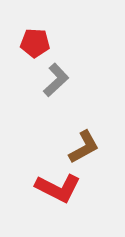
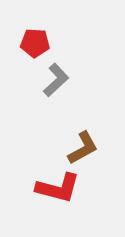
brown L-shape: moved 1 px left, 1 px down
red L-shape: rotated 12 degrees counterclockwise
